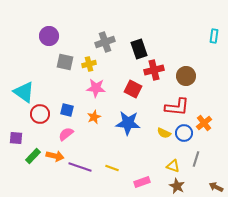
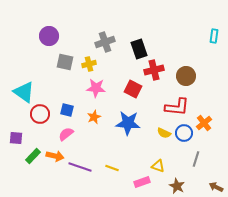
yellow triangle: moved 15 px left
